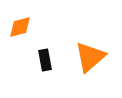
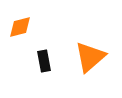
black rectangle: moved 1 px left, 1 px down
